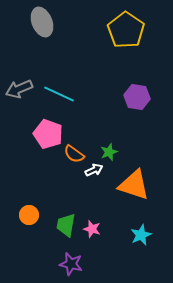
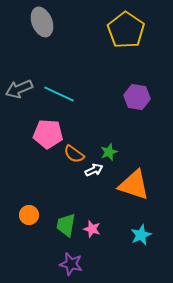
pink pentagon: rotated 16 degrees counterclockwise
